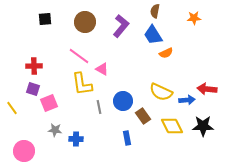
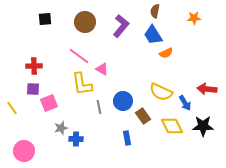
purple square: rotated 16 degrees counterclockwise
blue arrow: moved 2 px left, 3 px down; rotated 63 degrees clockwise
gray star: moved 6 px right, 2 px up; rotated 24 degrees counterclockwise
